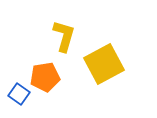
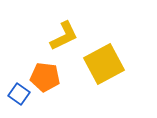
yellow L-shape: rotated 48 degrees clockwise
orange pentagon: rotated 16 degrees clockwise
